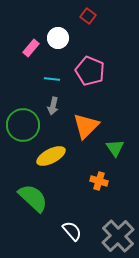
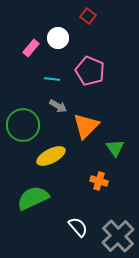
gray arrow: moved 5 px right; rotated 72 degrees counterclockwise
green semicircle: rotated 68 degrees counterclockwise
white semicircle: moved 6 px right, 4 px up
